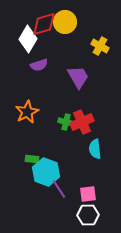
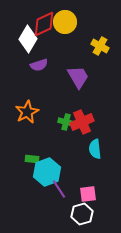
red diamond: rotated 8 degrees counterclockwise
cyan hexagon: moved 1 px right; rotated 20 degrees clockwise
white hexagon: moved 6 px left, 1 px up; rotated 15 degrees counterclockwise
